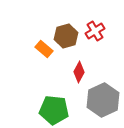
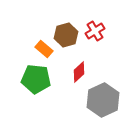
brown hexagon: moved 1 px up
red diamond: rotated 20 degrees clockwise
green pentagon: moved 18 px left, 31 px up
